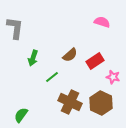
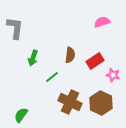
pink semicircle: rotated 35 degrees counterclockwise
brown semicircle: rotated 42 degrees counterclockwise
pink star: moved 2 px up
